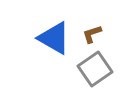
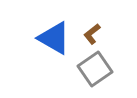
brown L-shape: rotated 20 degrees counterclockwise
